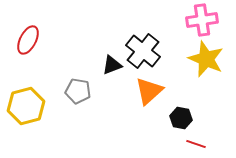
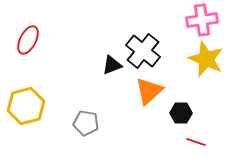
gray pentagon: moved 8 px right, 32 px down
black hexagon: moved 5 px up; rotated 10 degrees counterclockwise
red line: moved 2 px up
